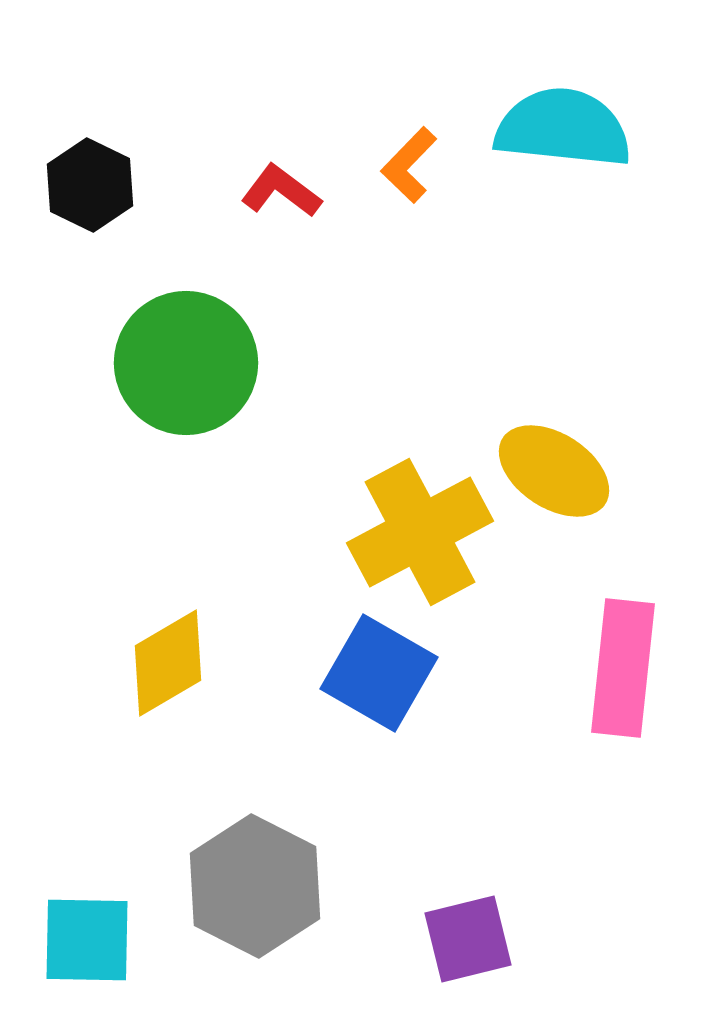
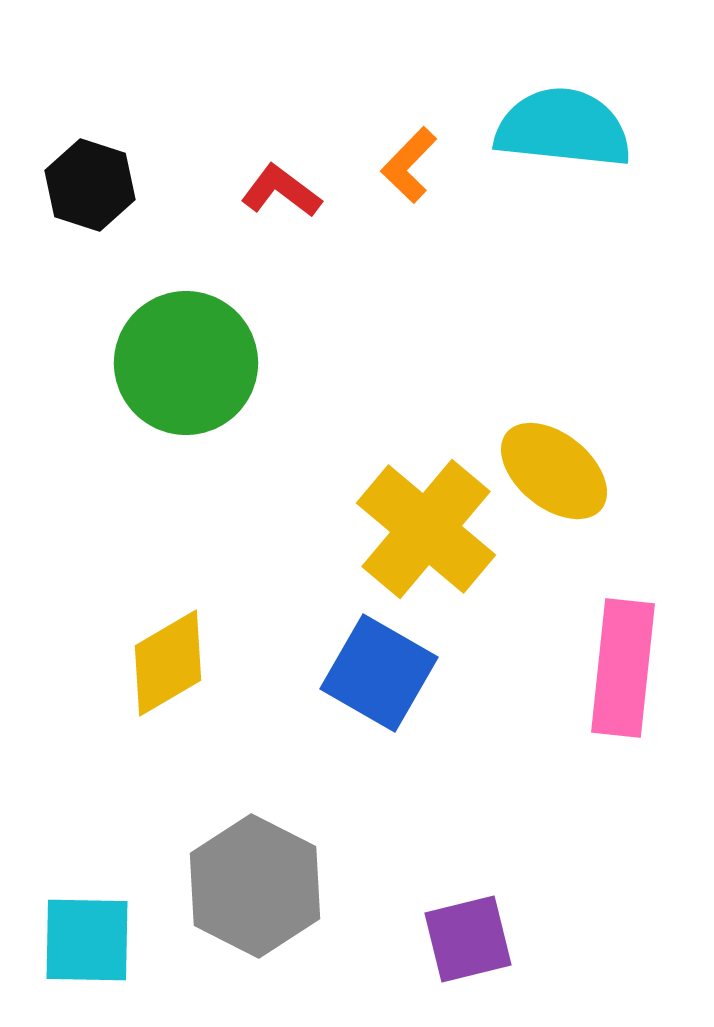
black hexagon: rotated 8 degrees counterclockwise
yellow ellipse: rotated 6 degrees clockwise
yellow cross: moved 6 px right, 3 px up; rotated 22 degrees counterclockwise
